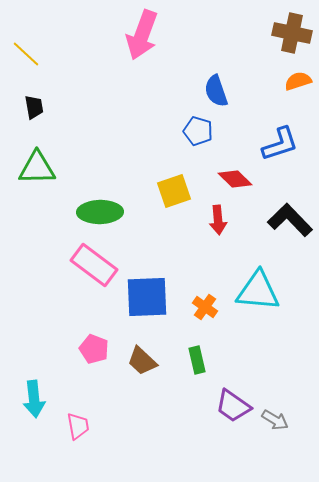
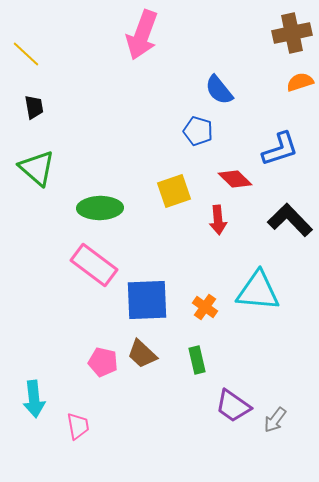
brown cross: rotated 24 degrees counterclockwise
orange semicircle: moved 2 px right, 1 px down
blue semicircle: moved 3 px right, 1 px up; rotated 20 degrees counterclockwise
blue L-shape: moved 5 px down
green triangle: rotated 42 degrees clockwise
green ellipse: moved 4 px up
blue square: moved 3 px down
pink pentagon: moved 9 px right, 13 px down; rotated 8 degrees counterclockwise
brown trapezoid: moved 7 px up
gray arrow: rotated 96 degrees clockwise
